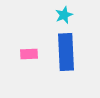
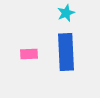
cyan star: moved 2 px right, 2 px up
